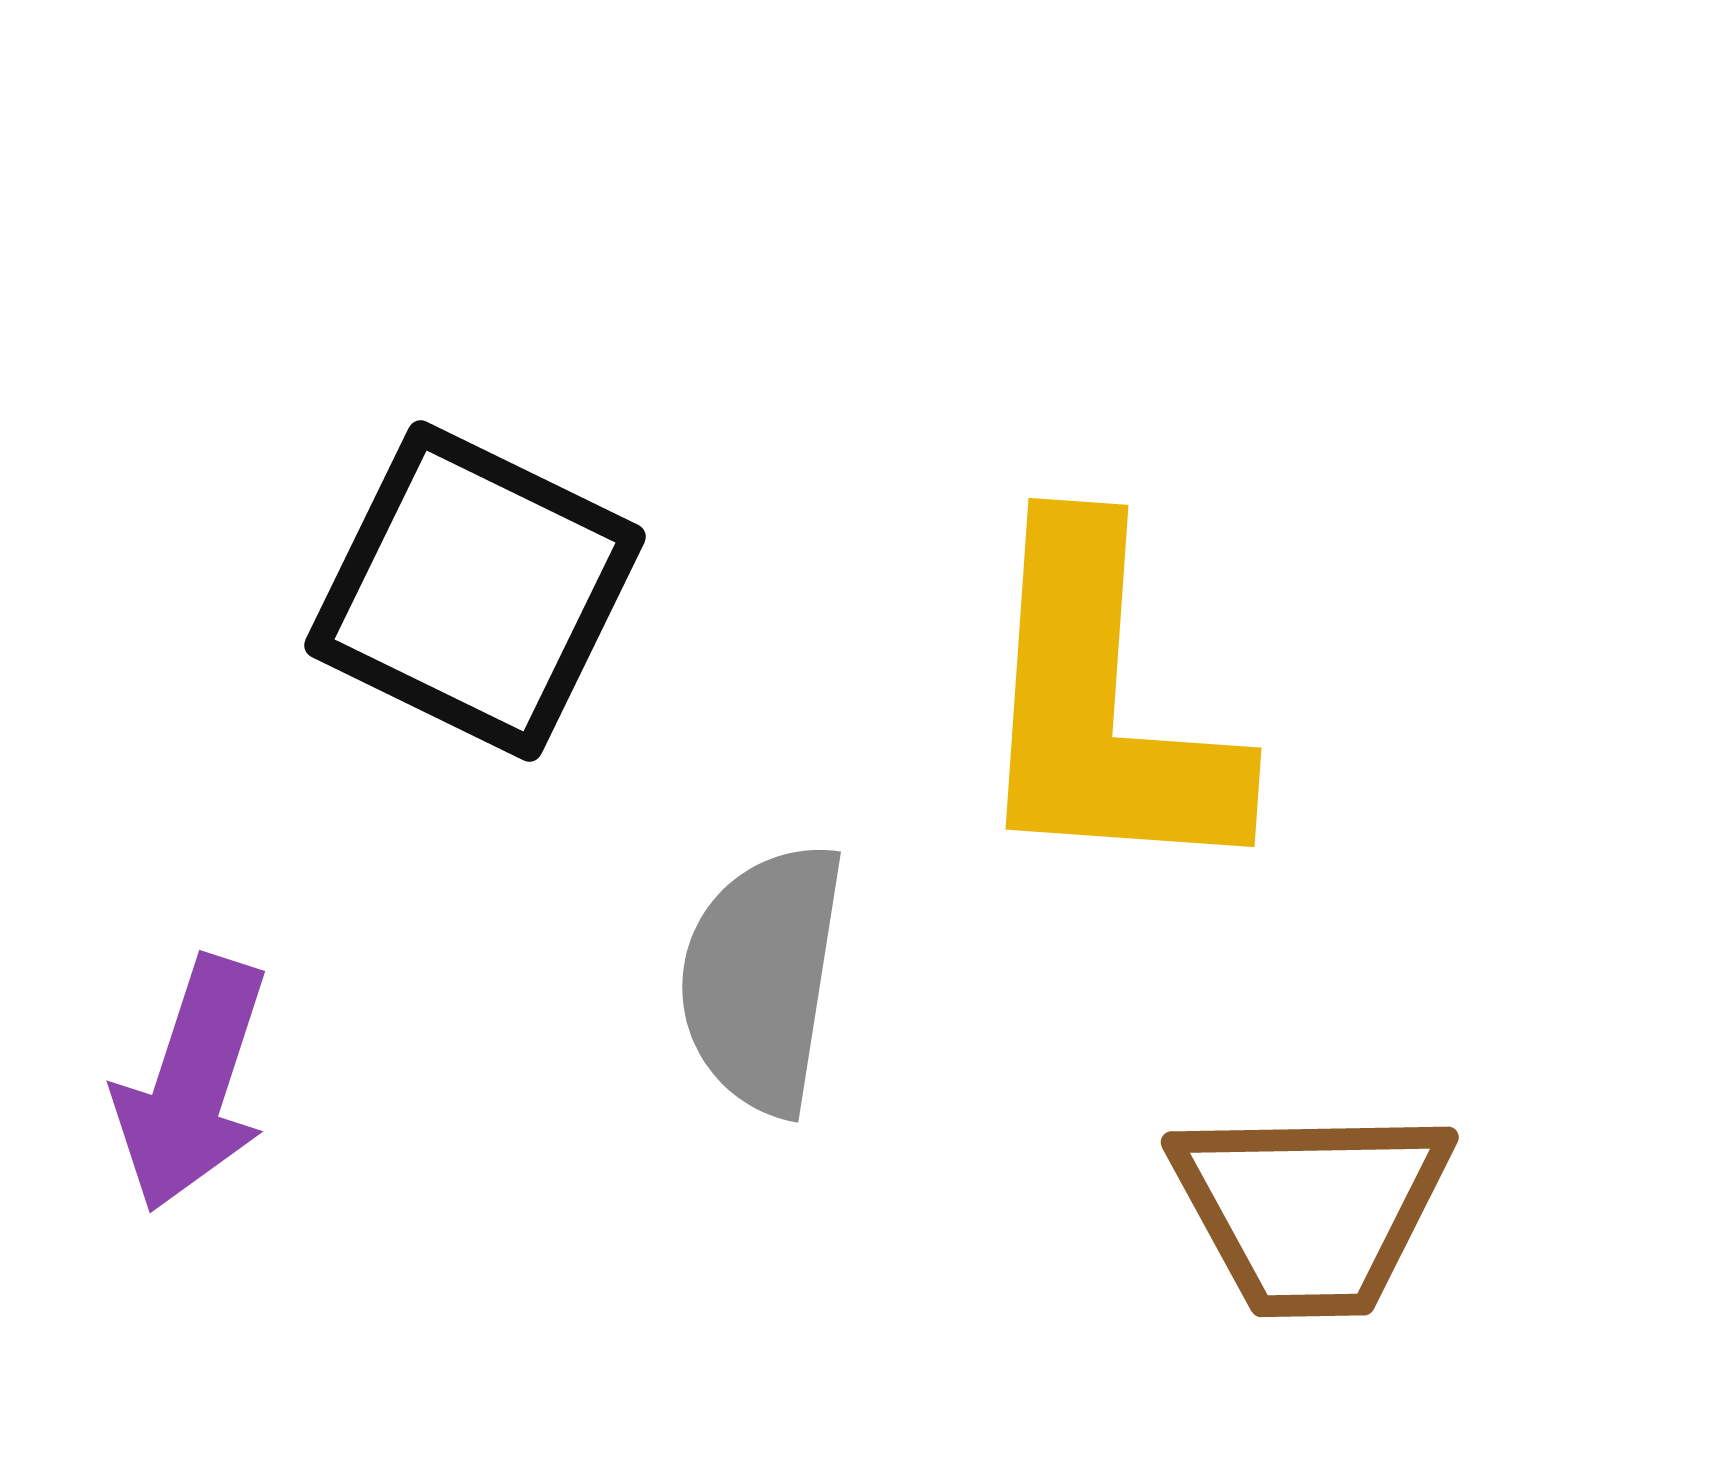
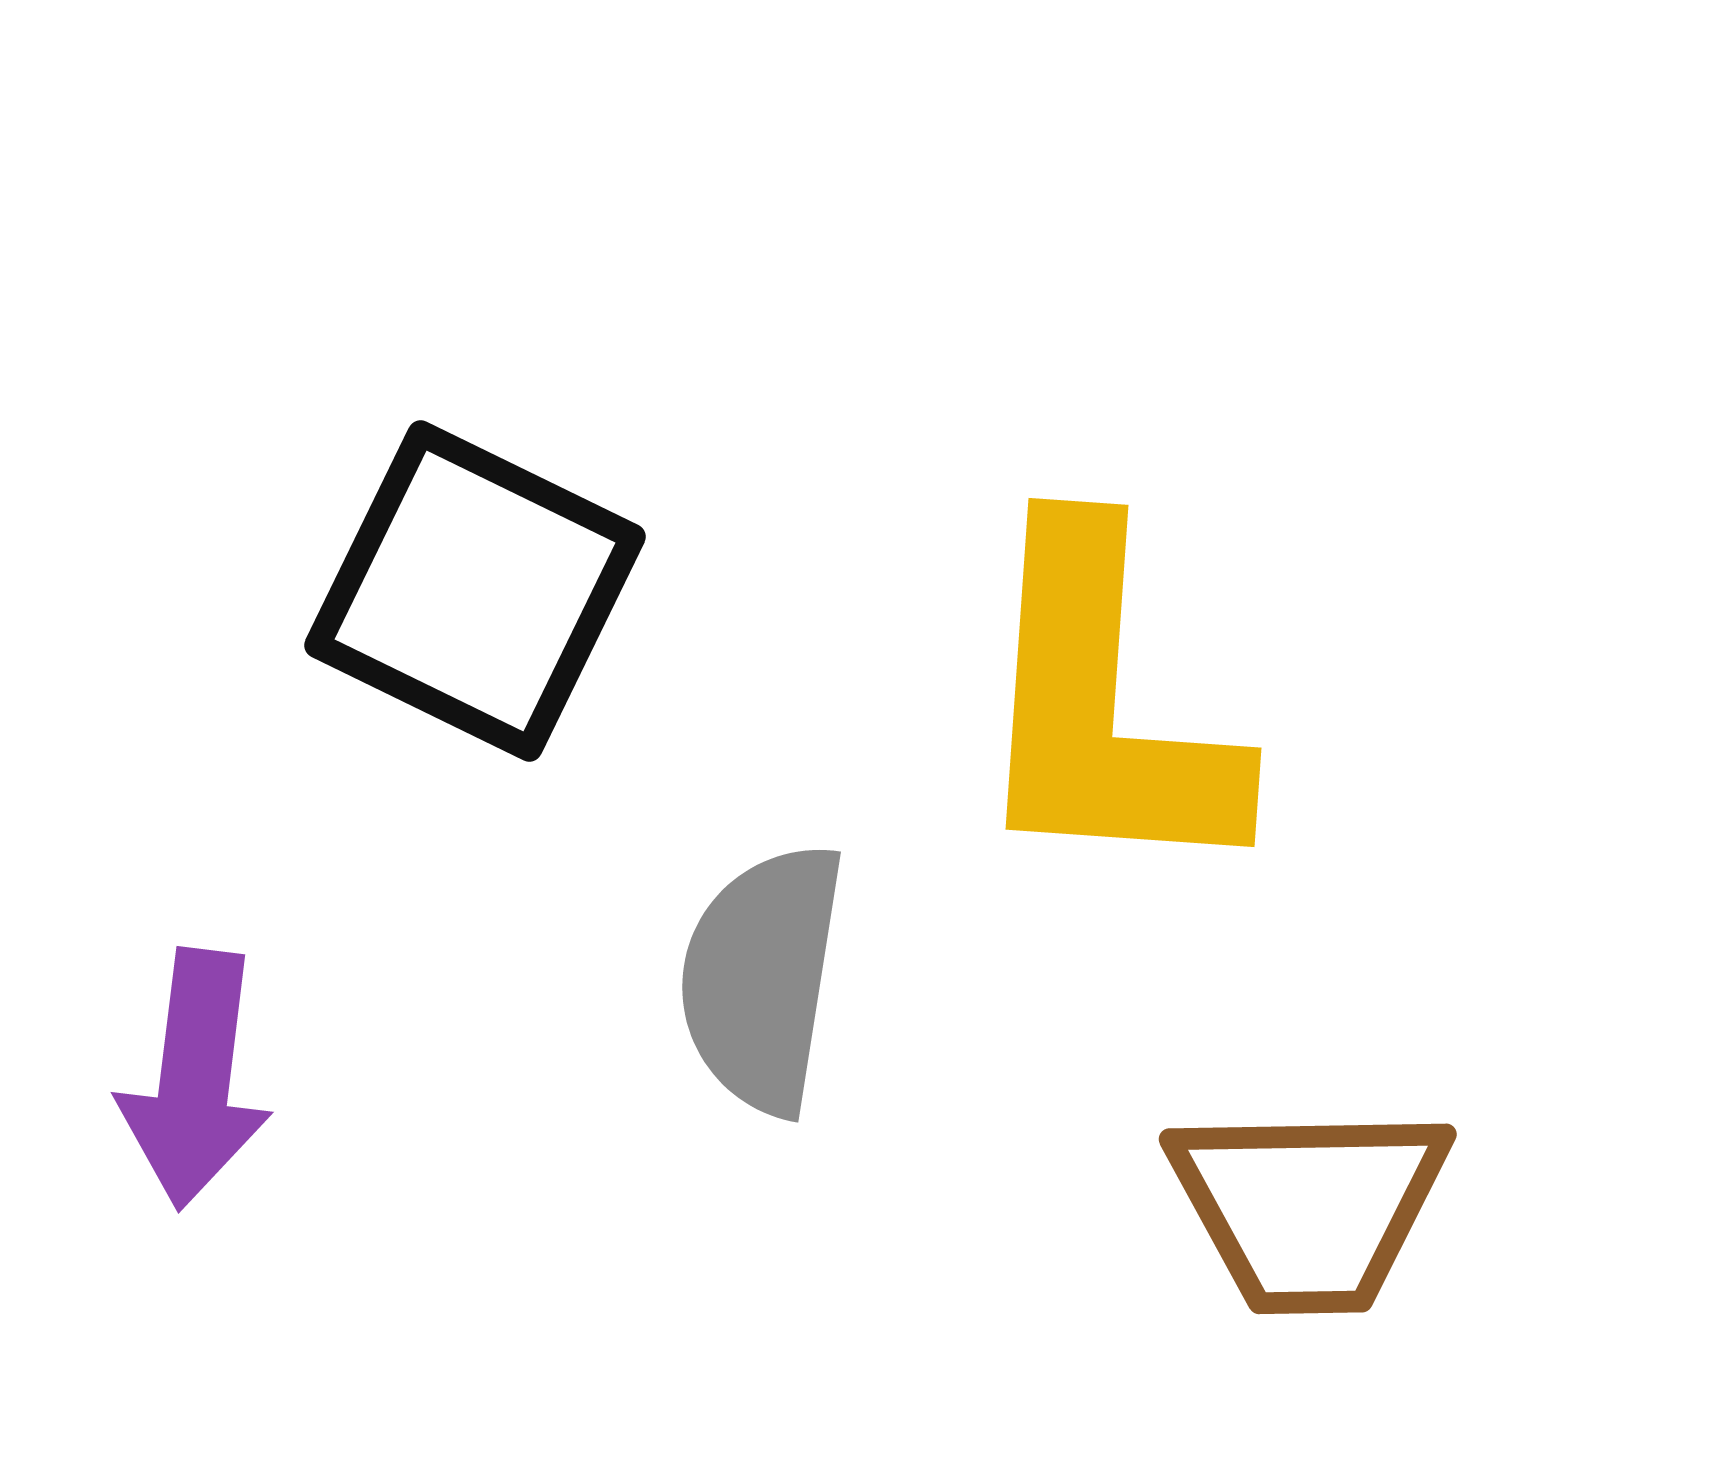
purple arrow: moved 3 px right, 5 px up; rotated 11 degrees counterclockwise
brown trapezoid: moved 2 px left, 3 px up
